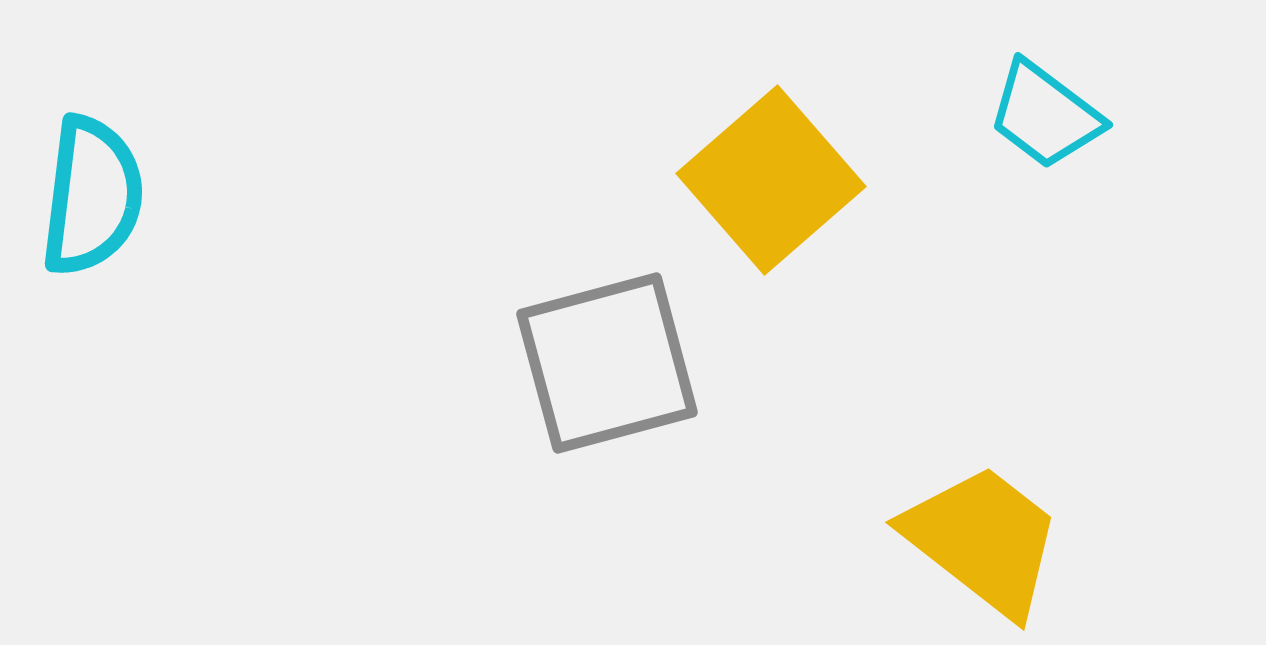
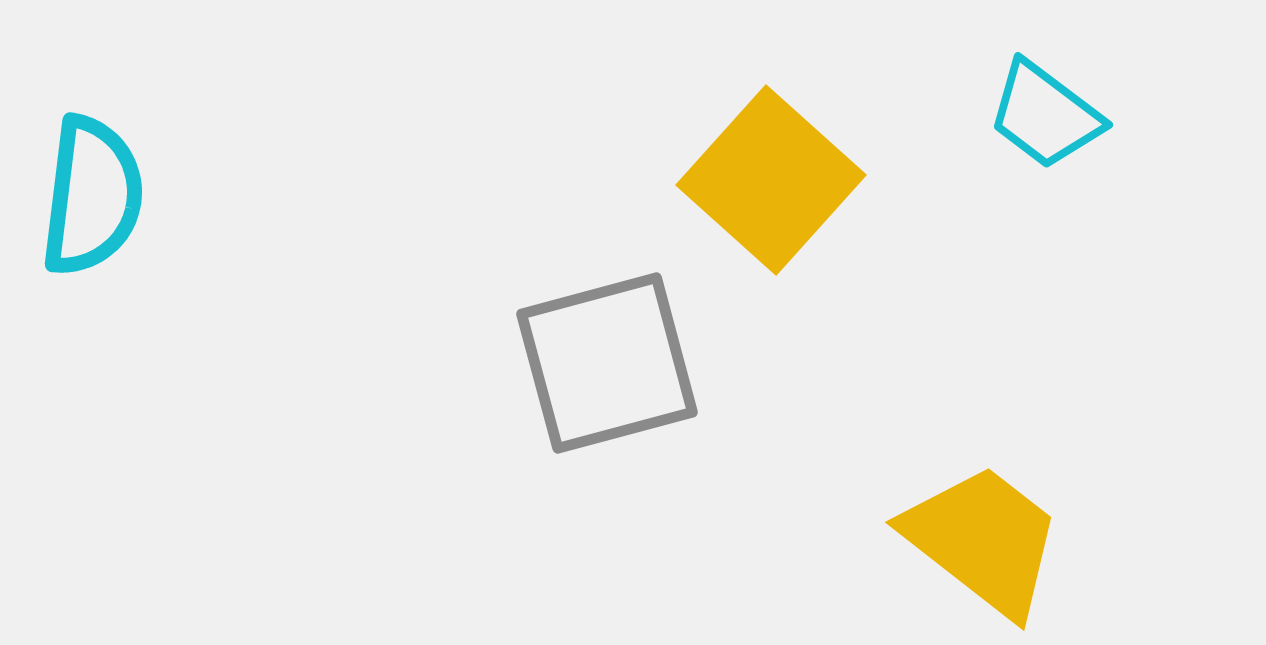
yellow square: rotated 7 degrees counterclockwise
